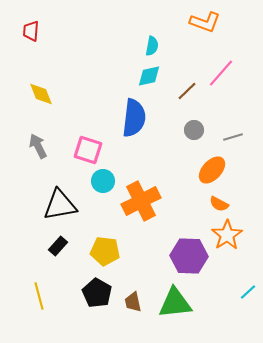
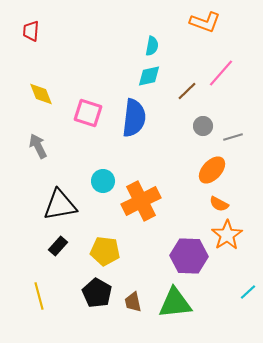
gray circle: moved 9 px right, 4 px up
pink square: moved 37 px up
